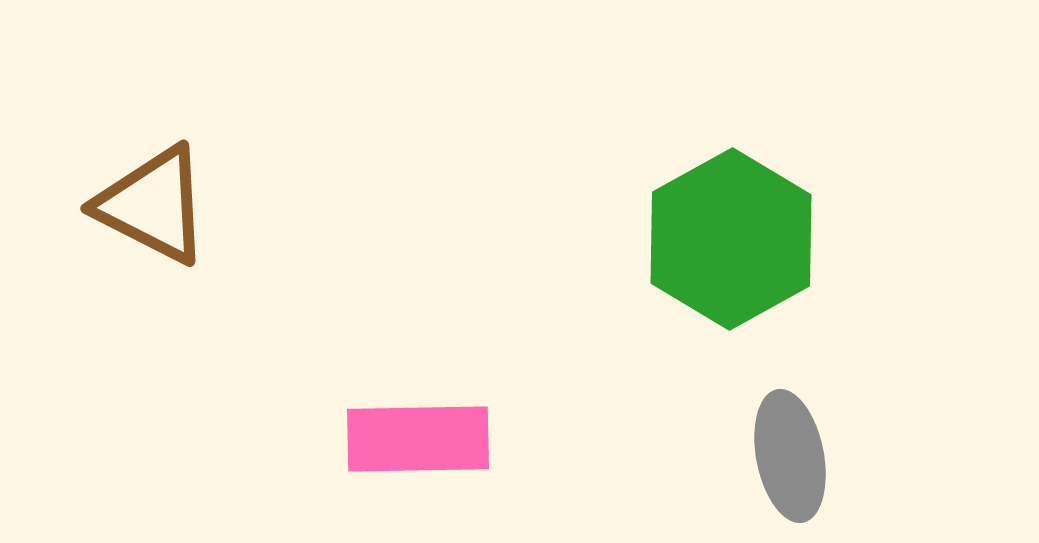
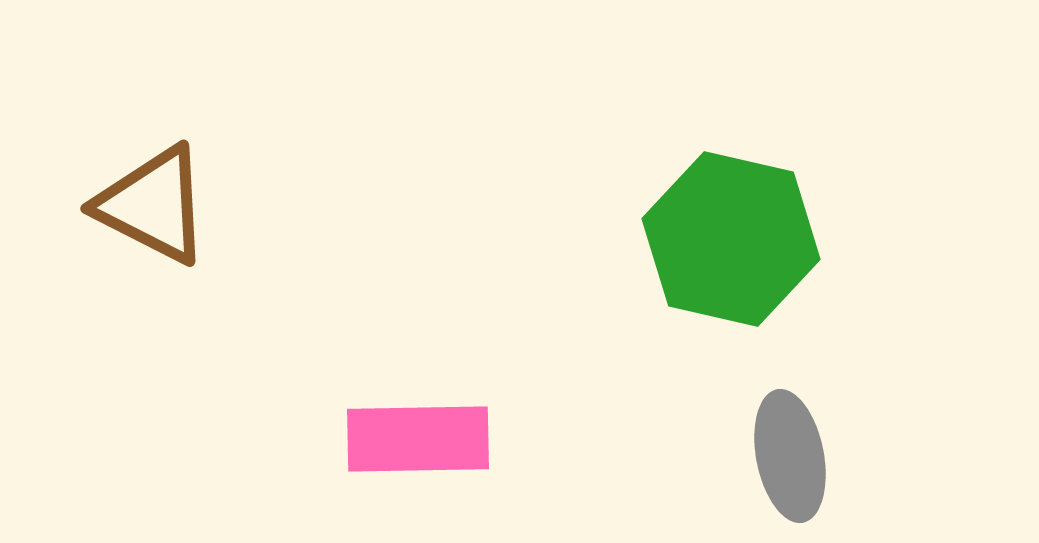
green hexagon: rotated 18 degrees counterclockwise
